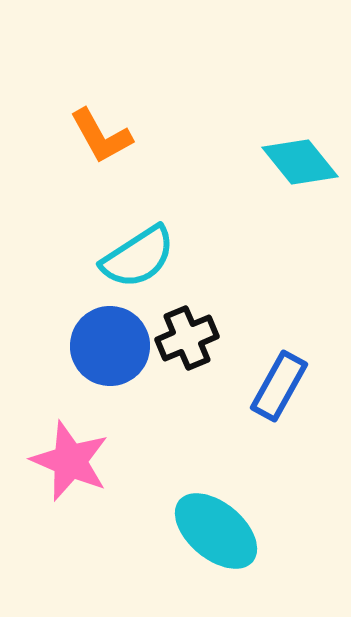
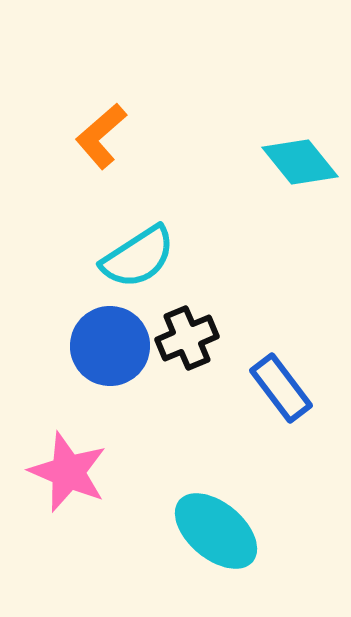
orange L-shape: rotated 78 degrees clockwise
blue rectangle: moved 2 px right, 2 px down; rotated 66 degrees counterclockwise
pink star: moved 2 px left, 11 px down
